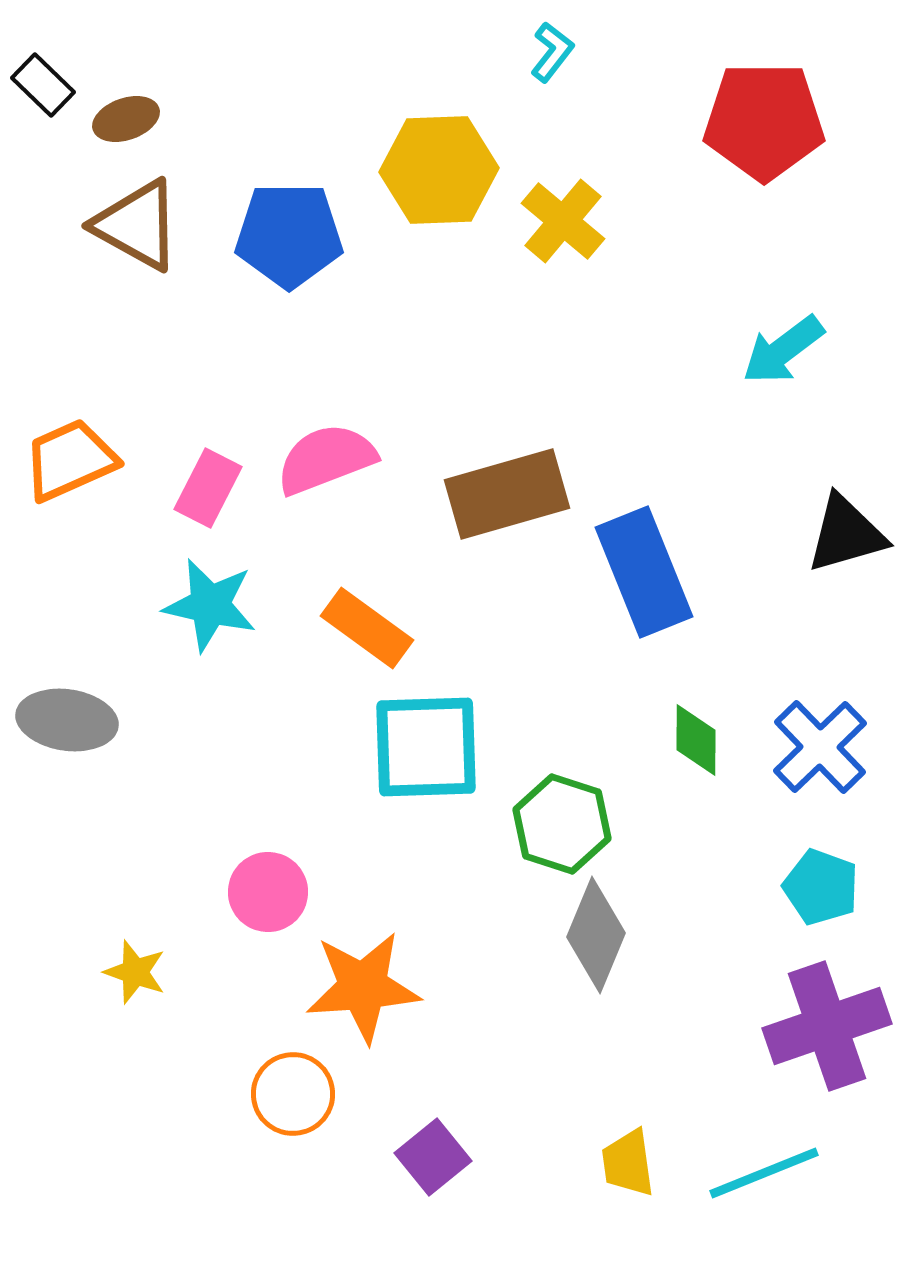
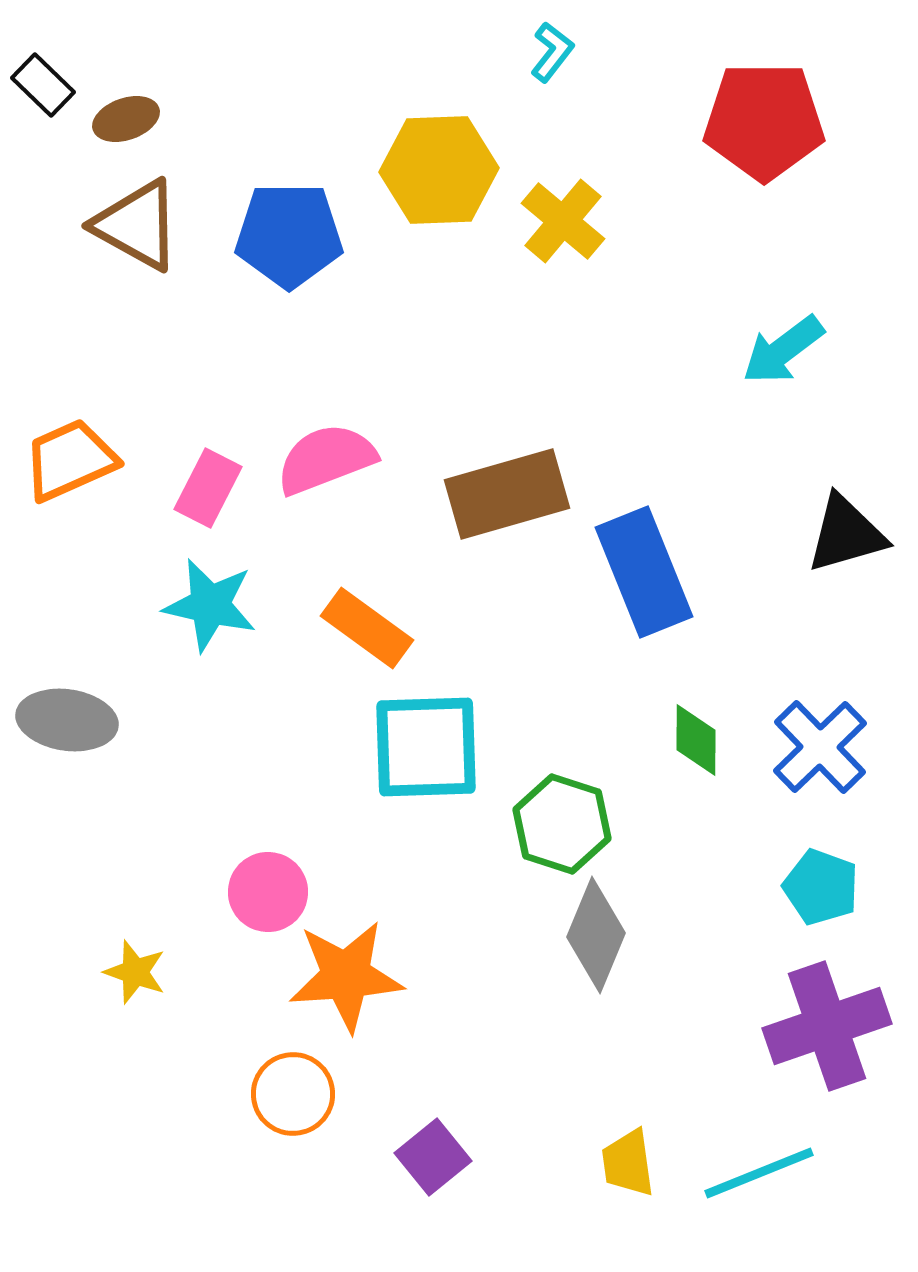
orange star: moved 17 px left, 11 px up
cyan line: moved 5 px left
